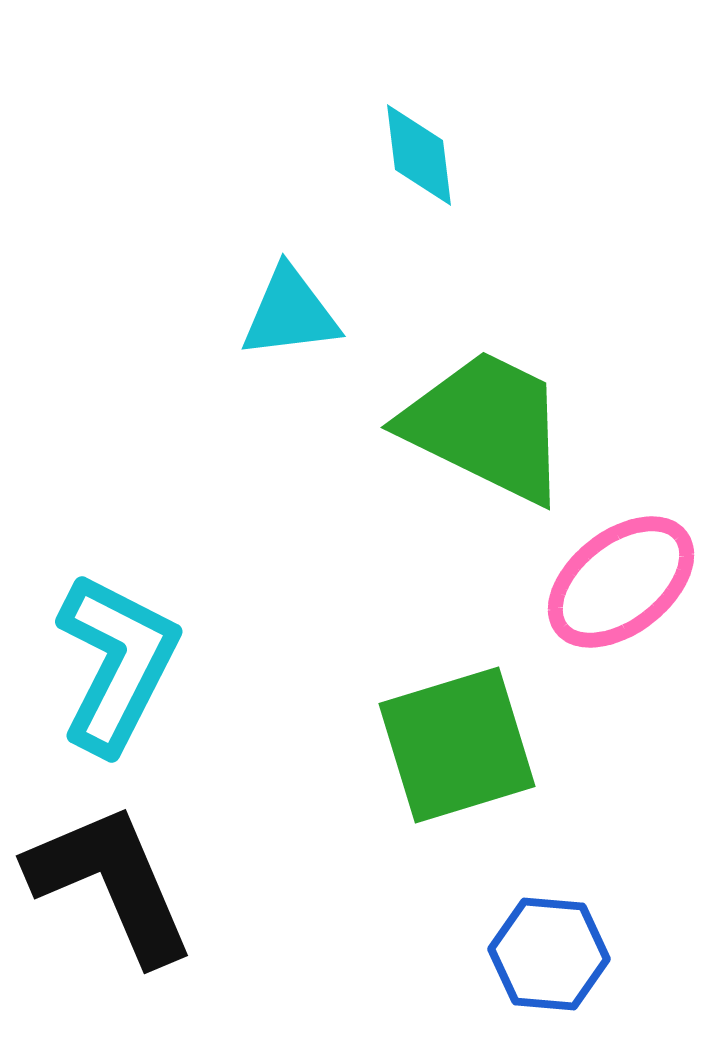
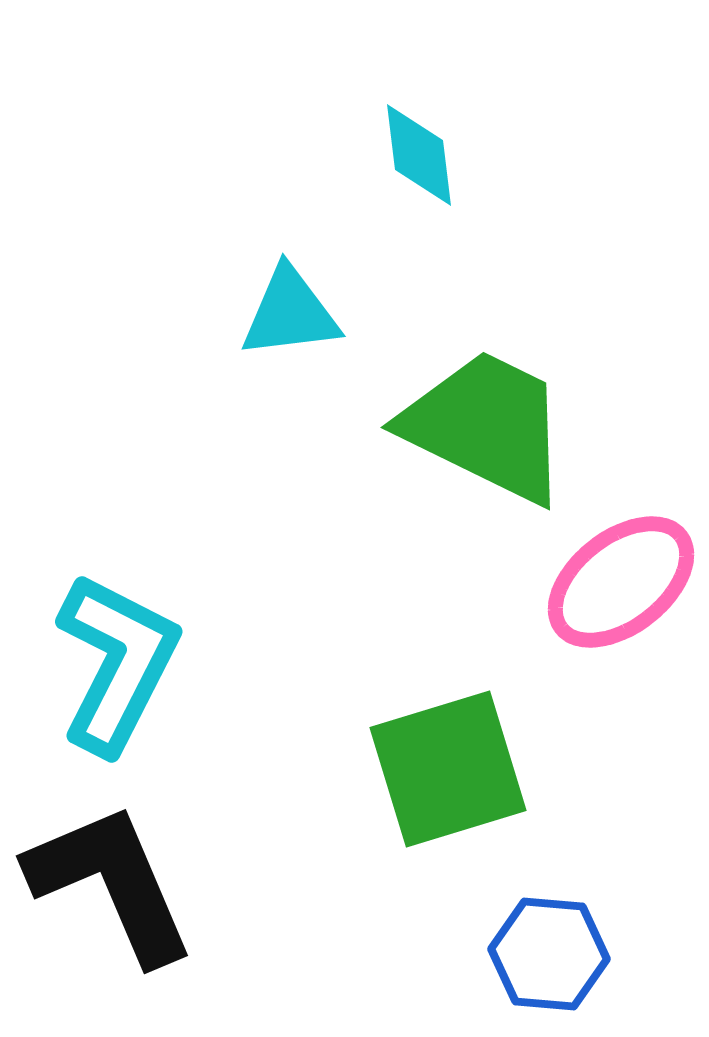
green square: moved 9 px left, 24 px down
